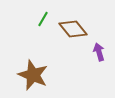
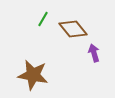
purple arrow: moved 5 px left, 1 px down
brown star: rotated 12 degrees counterclockwise
